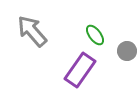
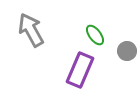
gray arrow: moved 1 px left, 1 px up; rotated 12 degrees clockwise
purple rectangle: rotated 12 degrees counterclockwise
